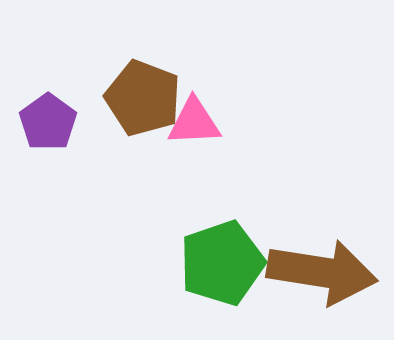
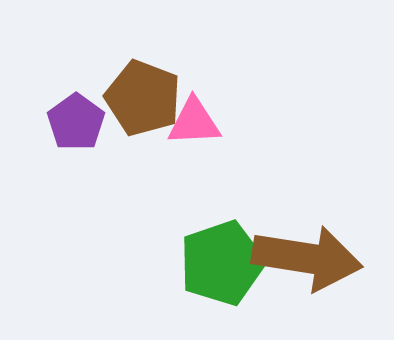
purple pentagon: moved 28 px right
brown arrow: moved 15 px left, 14 px up
